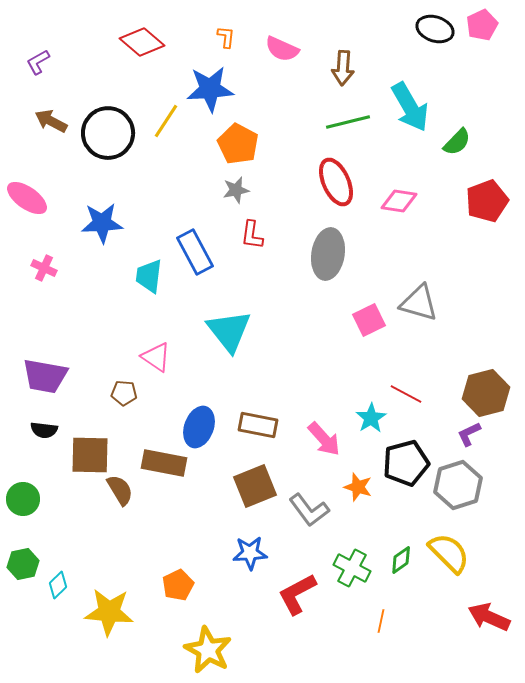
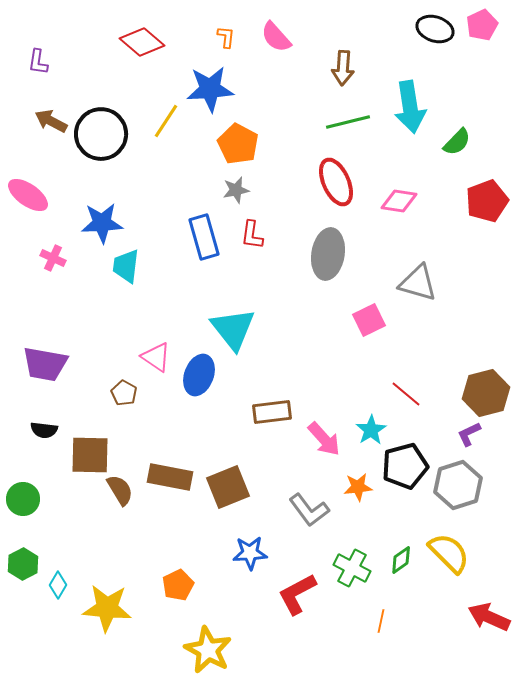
pink semicircle at (282, 49): moved 6 px left, 12 px up; rotated 24 degrees clockwise
purple L-shape at (38, 62): rotated 52 degrees counterclockwise
cyan arrow at (410, 107): rotated 21 degrees clockwise
black circle at (108, 133): moved 7 px left, 1 px down
pink ellipse at (27, 198): moved 1 px right, 3 px up
blue rectangle at (195, 252): moved 9 px right, 15 px up; rotated 12 degrees clockwise
pink cross at (44, 268): moved 9 px right, 10 px up
cyan trapezoid at (149, 276): moved 23 px left, 10 px up
gray triangle at (419, 303): moved 1 px left, 20 px up
cyan triangle at (229, 331): moved 4 px right, 2 px up
purple trapezoid at (45, 376): moved 12 px up
brown pentagon at (124, 393): rotated 25 degrees clockwise
red line at (406, 394): rotated 12 degrees clockwise
cyan star at (371, 418): moved 12 px down
brown rectangle at (258, 425): moved 14 px right, 13 px up; rotated 18 degrees counterclockwise
blue ellipse at (199, 427): moved 52 px up
brown rectangle at (164, 463): moved 6 px right, 14 px down
black pentagon at (406, 463): moved 1 px left, 3 px down
brown square at (255, 486): moved 27 px left, 1 px down
orange star at (358, 487): rotated 24 degrees counterclockwise
green hexagon at (23, 564): rotated 16 degrees counterclockwise
cyan diamond at (58, 585): rotated 16 degrees counterclockwise
yellow star at (109, 612): moved 2 px left, 4 px up
